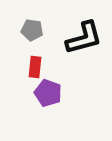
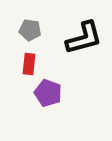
gray pentagon: moved 2 px left
red rectangle: moved 6 px left, 3 px up
